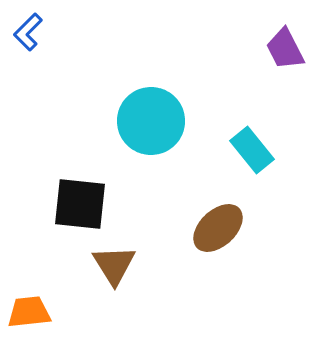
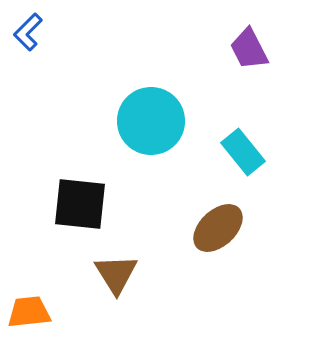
purple trapezoid: moved 36 px left
cyan rectangle: moved 9 px left, 2 px down
brown triangle: moved 2 px right, 9 px down
